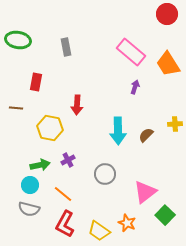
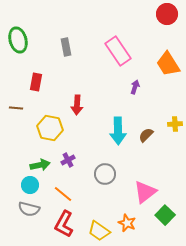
green ellipse: rotated 65 degrees clockwise
pink rectangle: moved 13 px left, 1 px up; rotated 16 degrees clockwise
red L-shape: moved 1 px left
